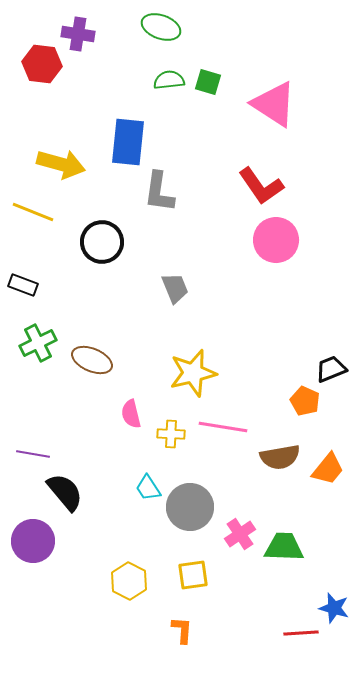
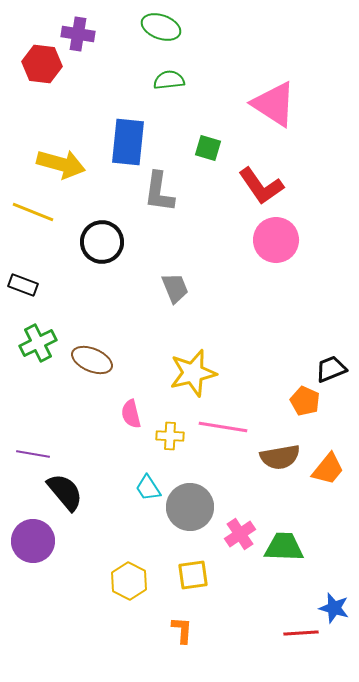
green square: moved 66 px down
yellow cross: moved 1 px left, 2 px down
